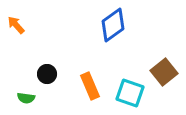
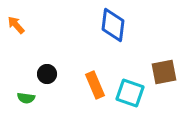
blue diamond: rotated 48 degrees counterclockwise
brown square: rotated 28 degrees clockwise
orange rectangle: moved 5 px right, 1 px up
